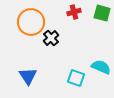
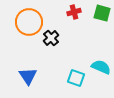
orange circle: moved 2 px left
